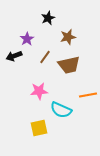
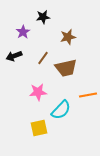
black star: moved 5 px left, 1 px up; rotated 16 degrees clockwise
purple star: moved 4 px left, 7 px up
brown line: moved 2 px left, 1 px down
brown trapezoid: moved 3 px left, 3 px down
pink star: moved 1 px left, 1 px down
cyan semicircle: rotated 70 degrees counterclockwise
